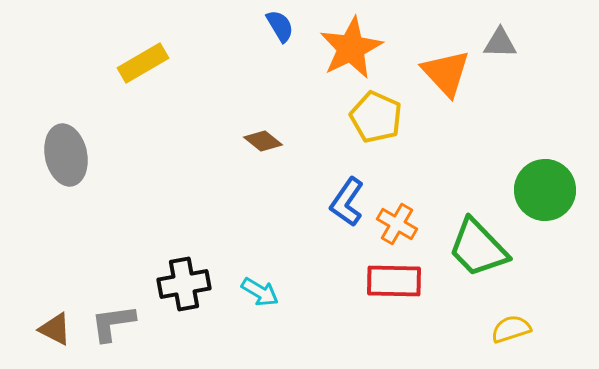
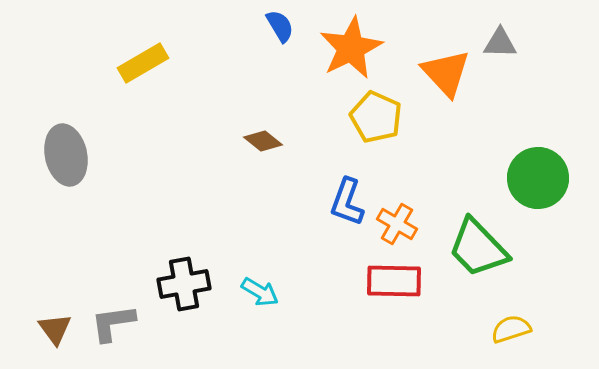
green circle: moved 7 px left, 12 px up
blue L-shape: rotated 15 degrees counterclockwise
brown triangle: rotated 27 degrees clockwise
